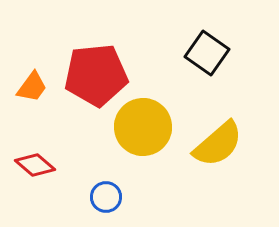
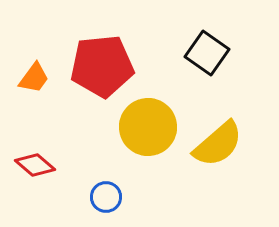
red pentagon: moved 6 px right, 9 px up
orange trapezoid: moved 2 px right, 9 px up
yellow circle: moved 5 px right
